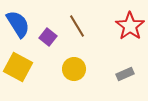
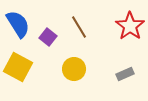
brown line: moved 2 px right, 1 px down
